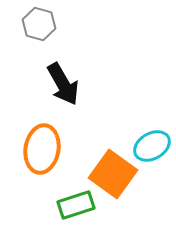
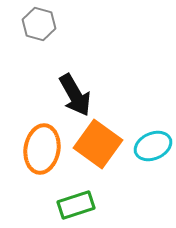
black arrow: moved 12 px right, 11 px down
cyan ellipse: moved 1 px right; rotated 6 degrees clockwise
orange square: moved 15 px left, 30 px up
